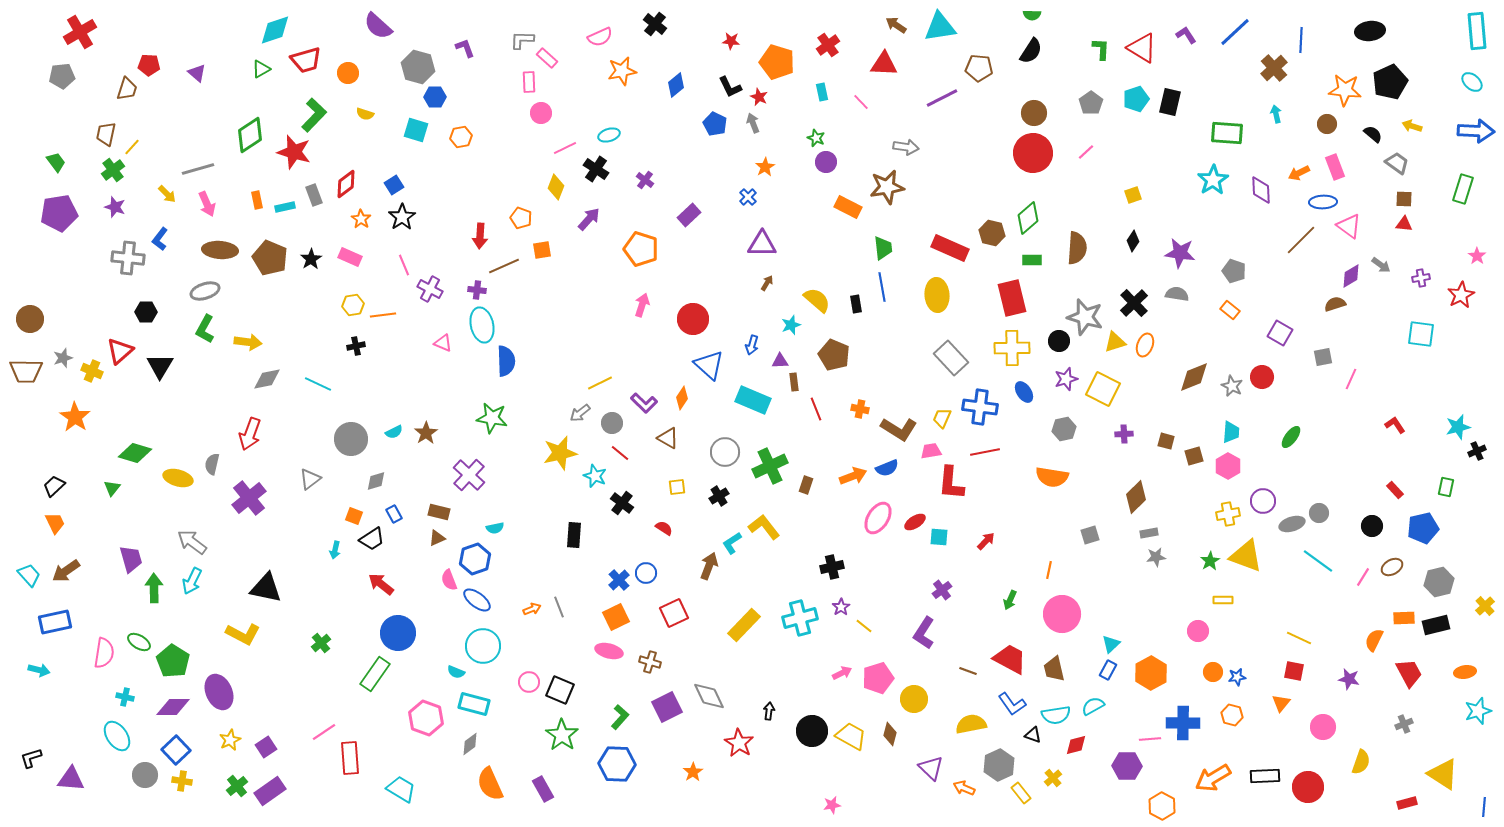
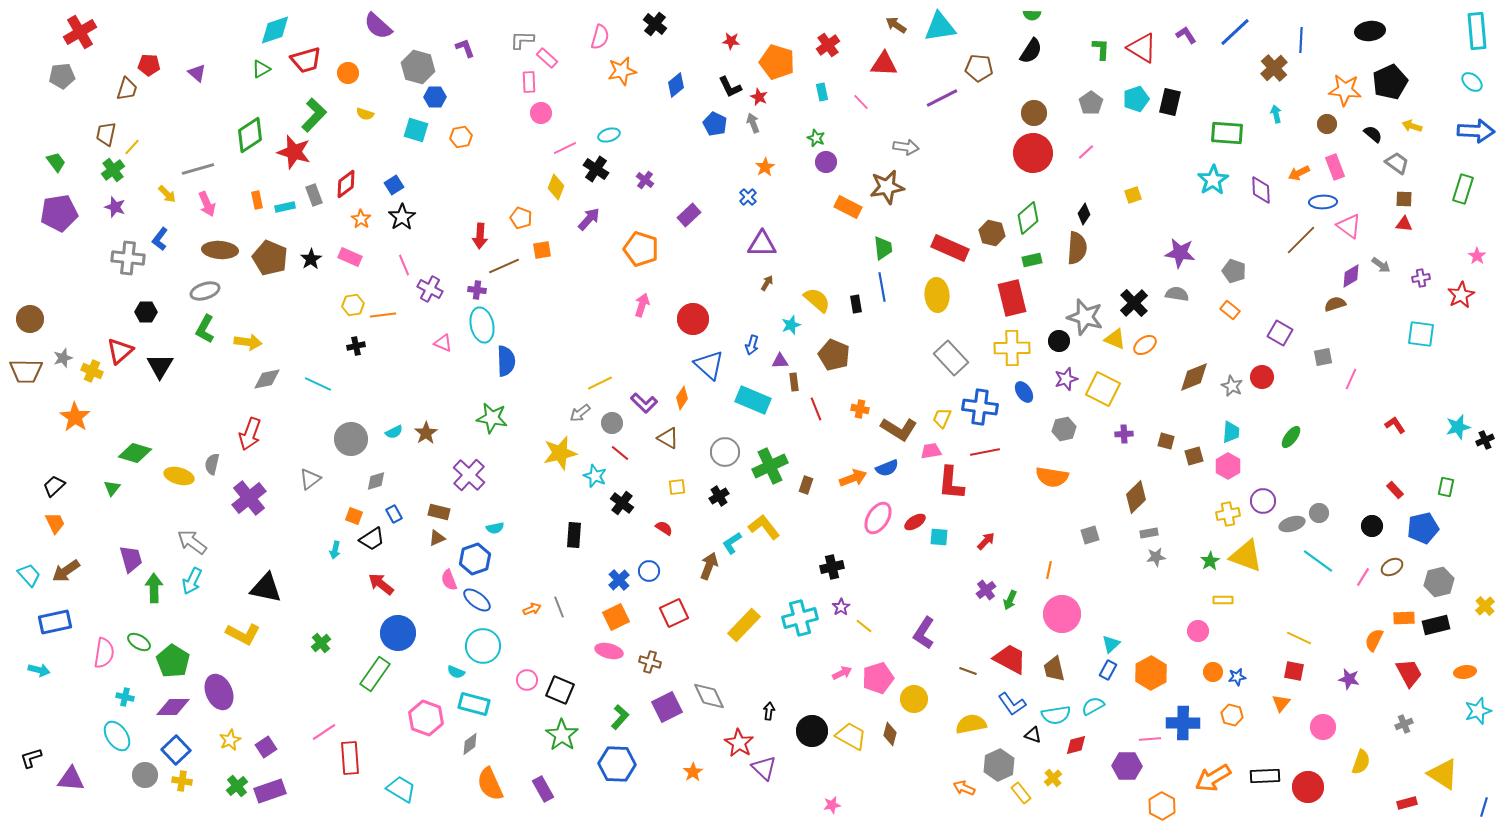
pink semicircle at (600, 37): rotated 50 degrees counterclockwise
black diamond at (1133, 241): moved 49 px left, 27 px up
green rectangle at (1032, 260): rotated 12 degrees counterclockwise
yellow triangle at (1115, 342): moved 3 px up; rotated 40 degrees clockwise
orange ellipse at (1145, 345): rotated 35 degrees clockwise
black cross at (1477, 451): moved 8 px right, 11 px up
orange arrow at (853, 476): moved 2 px down
yellow ellipse at (178, 478): moved 1 px right, 2 px up
blue circle at (646, 573): moved 3 px right, 2 px up
purple cross at (942, 590): moved 44 px right
pink circle at (529, 682): moved 2 px left, 2 px up
purple triangle at (931, 768): moved 167 px left
purple rectangle at (270, 791): rotated 16 degrees clockwise
blue line at (1484, 807): rotated 12 degrees clockwise
